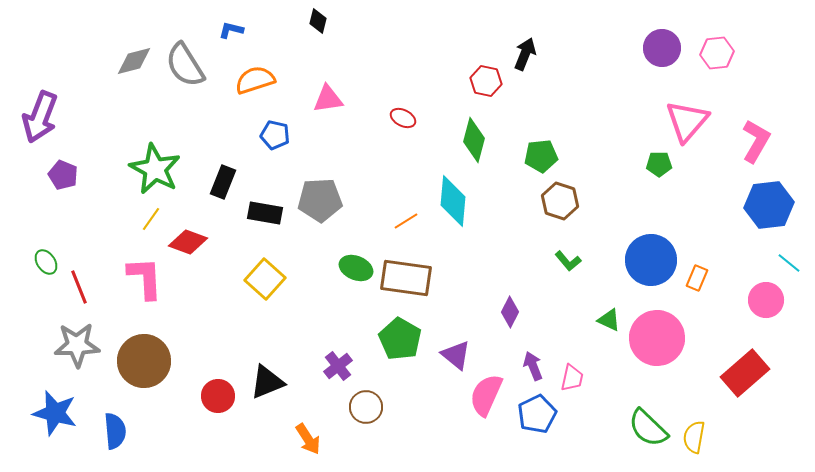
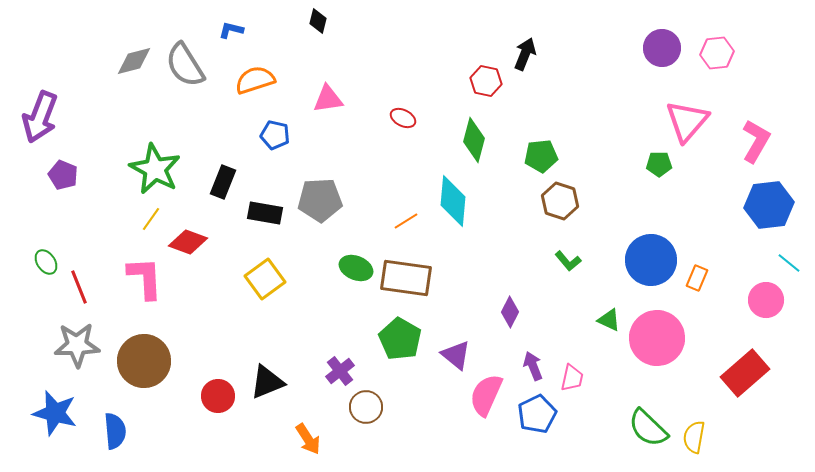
yellow square at (265, 279): rotated 12 degrees clockwise
purple cross at (338, 366): moved 2 px right, 5 px down
